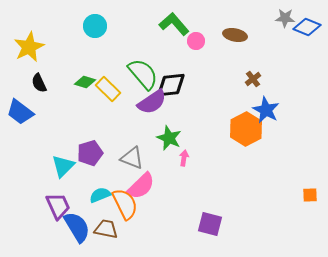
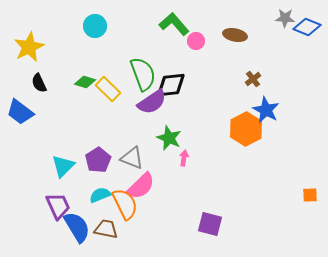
green semicircle: rotated 20 degrees clockwise
purple pentagon: moved 8 px right, 7 px down; rotated 15 degrees counterclockwise
